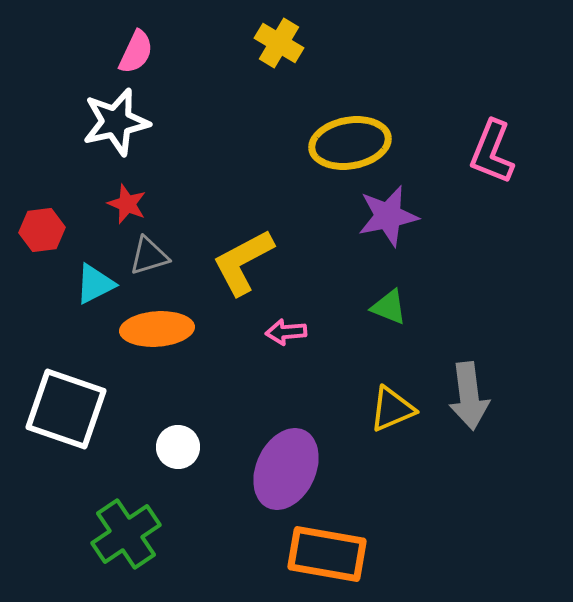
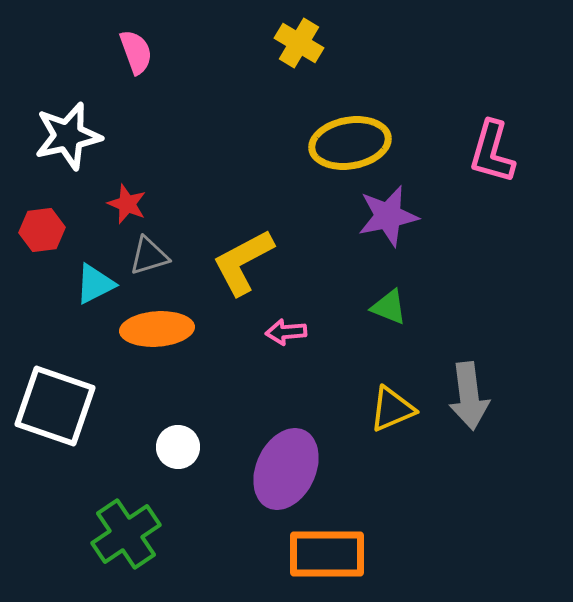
yellow cross: moved 20 px right
pink semicircle: rotated 45 degrees counterclockwise
white star: moved 48 px left, 14 px down
pink L-shape: rotated 6 degrees counterclockwise
white square: moved 11 px left, 3 px up
orange rectangle: rotated 10 degrees counterclockwise
